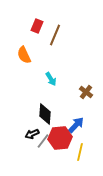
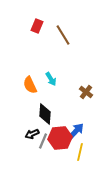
brown line: moved 8 px right; rotated 55 degrees counterclockwise
orange semicircle: moved 6 px right, 30 px down
blue arrow: moved 6 px down
gray line: rotated 14 degrees counterclockwise
